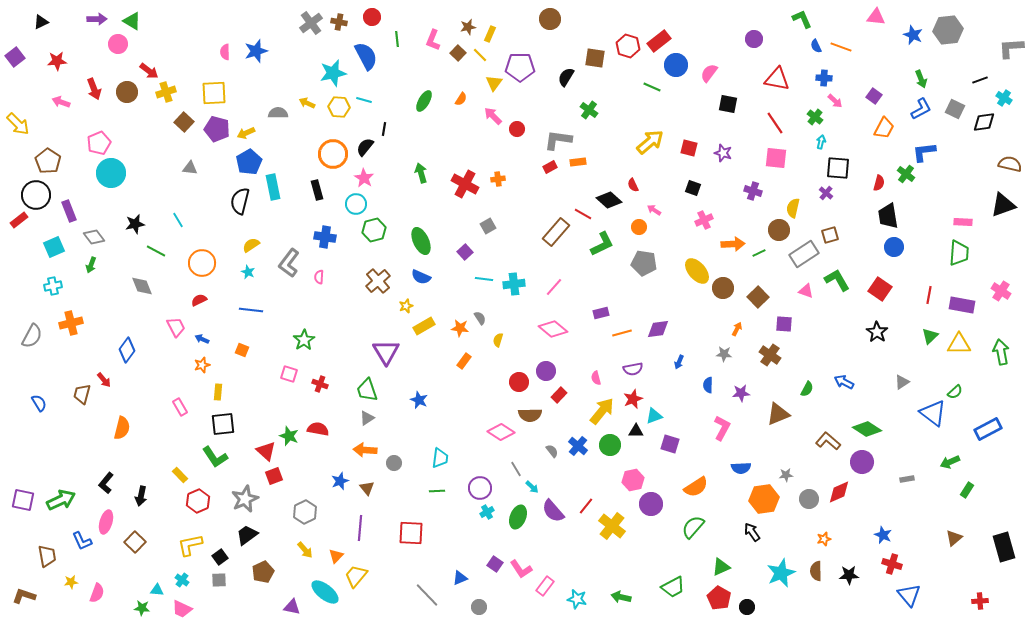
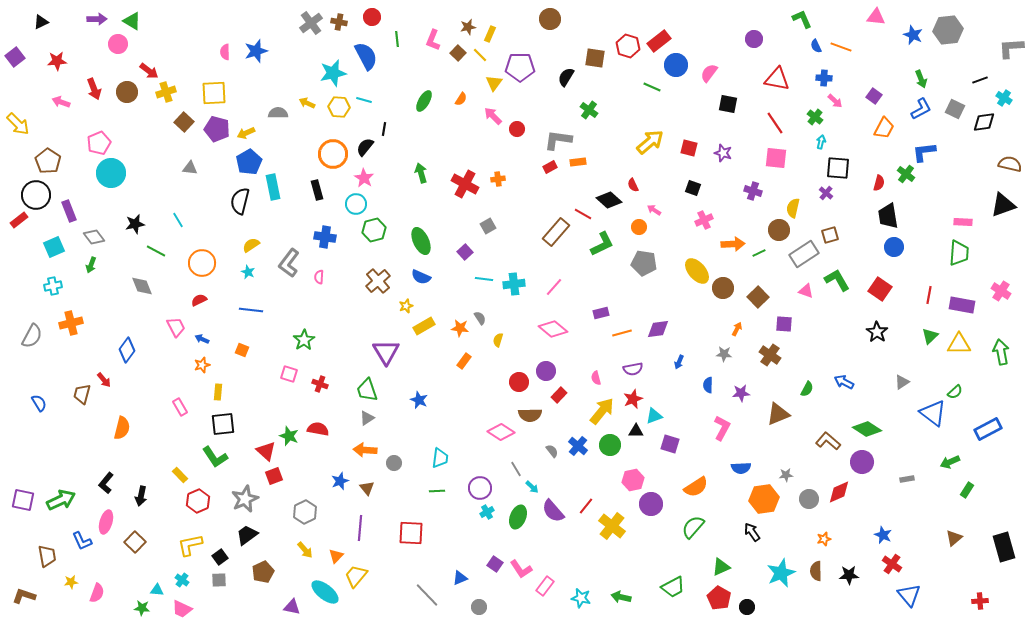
red cross at (892, 564): rotated 18 degrees clockwise
cyan star at (577, 599): moved 4 px right, 1 px up
